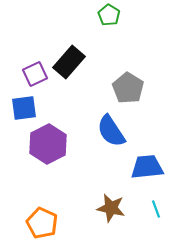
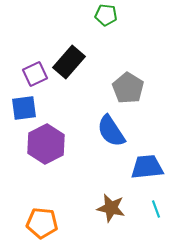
green pentagon: moved 3 px left; rotated 25 degrees counterclockwise
purple hexagon: moved 2 px left
orange pentagon: rotated 20 degrees counterclockwise
